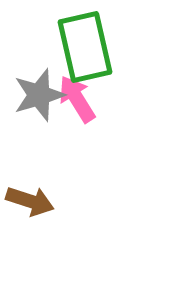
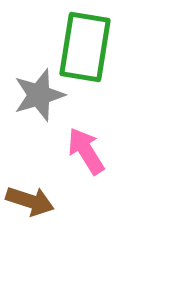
green rectangle: rotated 22 degrees clockwise
pink arrow: moved 9 px right, 52 px down
